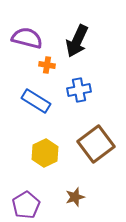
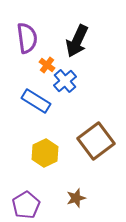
purple semicircle: rotated 68 degrees clockwise
orange cross: rotated 28 degrees clockwise
blue cross: moved 14 px left, 9 px up; rotated 30 degrees counterclockwise
brown square: moved 3 px up
brown star: moved 1 px right, 1 px down
